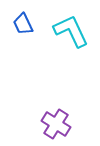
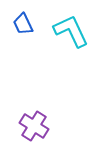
purple cross: moved 22 px left, 2 px down
